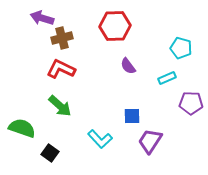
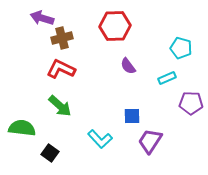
green semicircle: rotated 12 degrees counterclockwise
